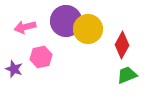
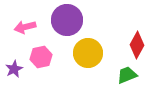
purple circle: moved 1 px right, 1 px up
yellow circle: moved 24 px down
red diamond: moved 15 px right
purple star: rotated 24 degrees clockwise
